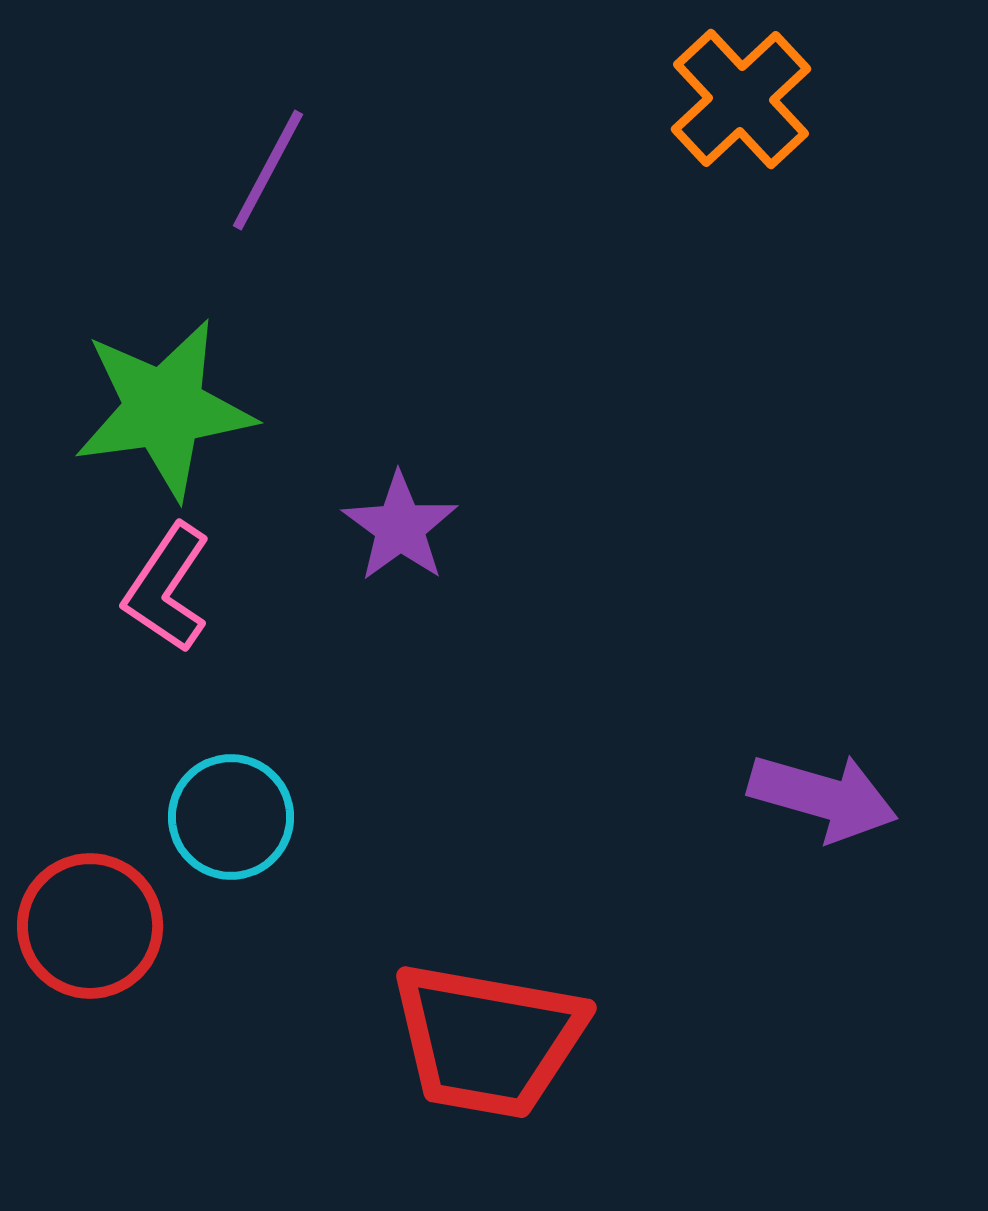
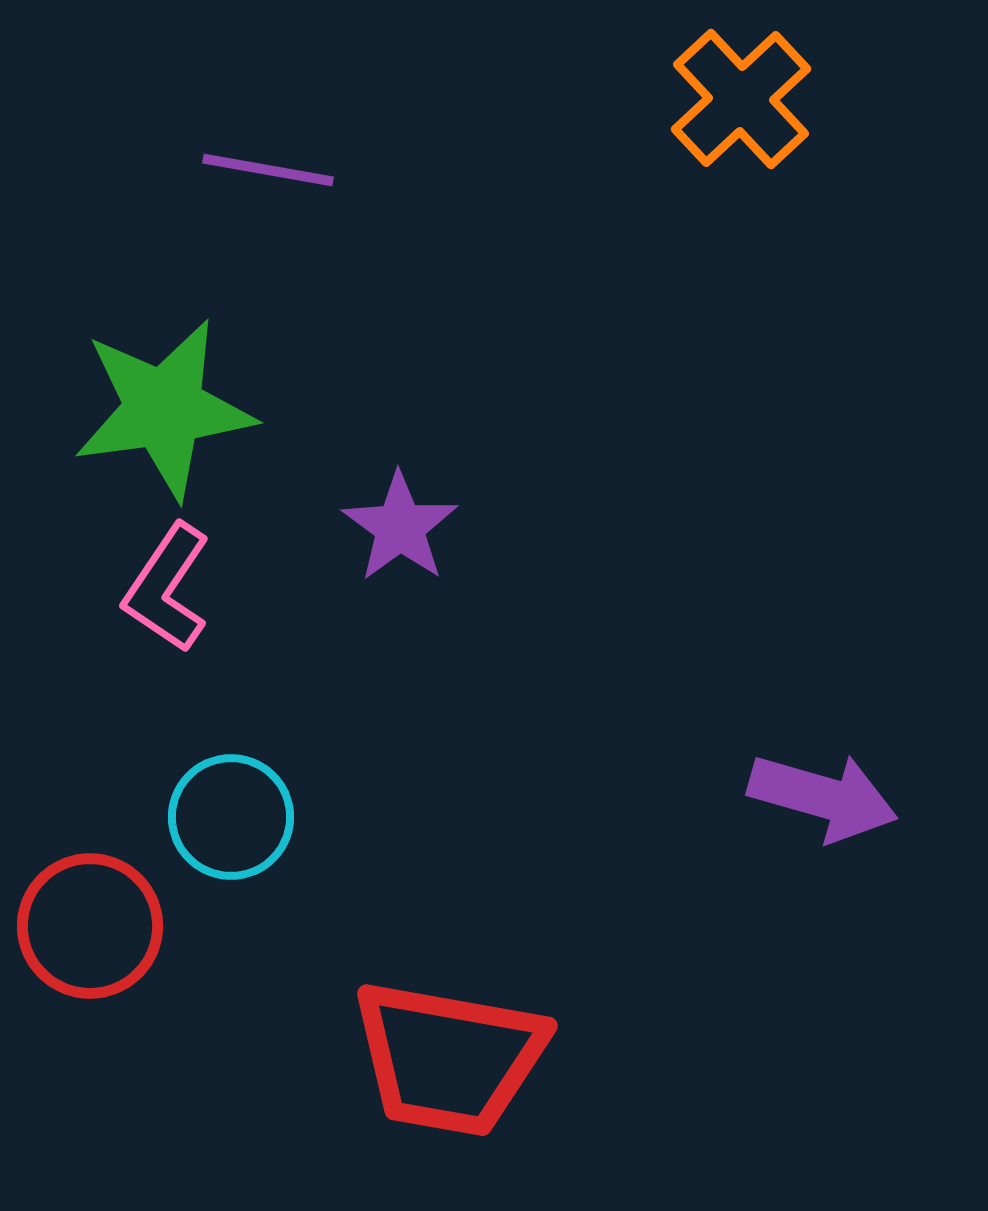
purple line: rotated 72 degrees clockwise
red trapezoid: moved 39 px left, 18 px down
